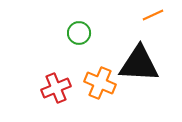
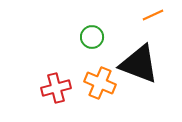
green circle: moved 13 px right, 4 px down
black triangle: rotated 18 degrees clockwise
red cross: rotated 8 degrees clockwise
